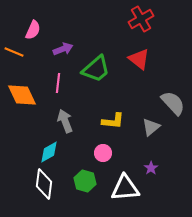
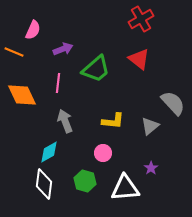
gray triangle: moved 1 px left, 1 px up
